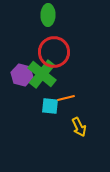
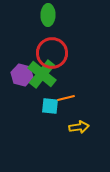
red circle: moved 2 px left, 1 px down
yellow arrow: rotated 72 degrees counterclockwise
